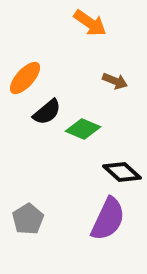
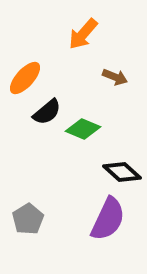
orange arrow: moved 7 px left, 11 px down; rotated 96 degrees clockwise
brown arrow: moved 4 px up
